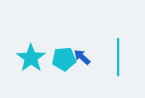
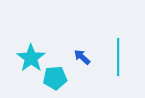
cyan pentagon: moved 9 px left, 19 px down
